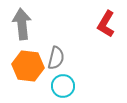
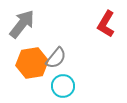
gray arrow: rotated 44 degrees clockwise
gray semicircle: rotated 25 degrees clockwise
orange hexagon: moved 4 px right, 3 px up; rotated 16 degrees counterclockwise
